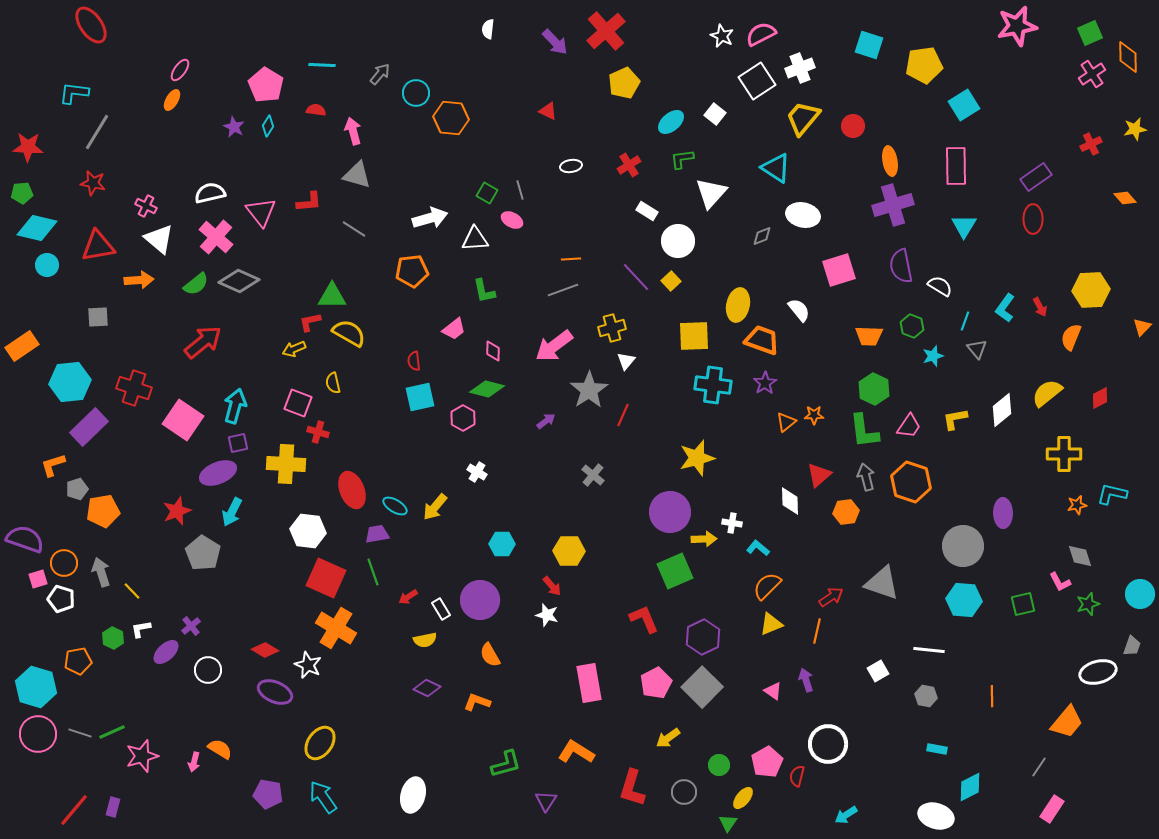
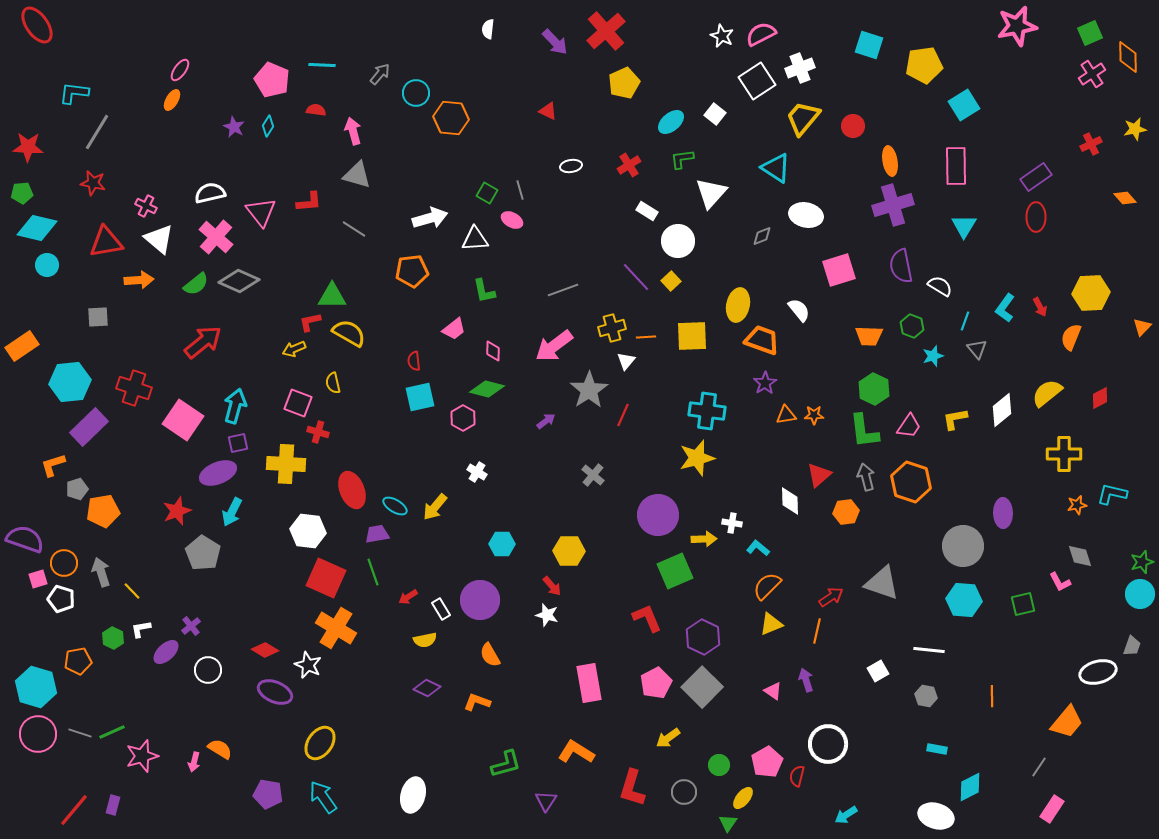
red ellipse at (91, 25): moved 54 px left
pink pentagon at (266, 85): moved 6 px right, 5 px up; rotated 8 degrees counterclockwise
white ellipse at (803, 215): moved 3 px right
red ellipse at (1033, 219): moved 3 px right, 2 px up
red triangle at (98, 246): moved 8 px right, 4 px up
orange line at (571, 259): moved 75 px right, 78 px down
yellow hexagon at (1091, 290): moved 3 px down
yellow square at (694, 336): moved 2 px left
cyan cross at (713, 385): moved 6 px left, 26 px down
orange triangle at (786, 422): moved 7 px up; rotated 30 degrees clockwise
purple circle at (670, 512): moved 12 px left, 3 px down
green star at (1088, 604): moved 54 px right, 42 px up
red L-shape at (644, 619): moved 3 px right, 1 px up
purple hexagon at (703, 637): rotated 8 degrees counterclockwise
purple rectangle at (113, 807): moved 2 px up
